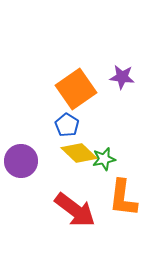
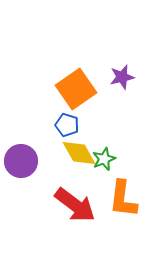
purple star: rotated 20 degrees counterclockwise
blue pentagon: rotated 15 degrees counterclockwise
yellow diamond: rotated 18 degrees clockwise
green star: rotated 10 degrees counterclockwise
orange L-shape: moved 1 px down
red arrow: moved 5 px up
